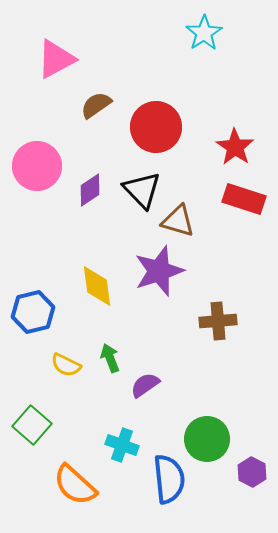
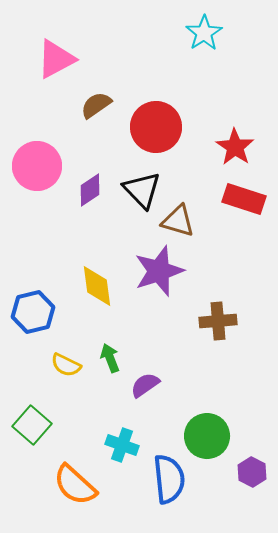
green circle: moved 3 px up
